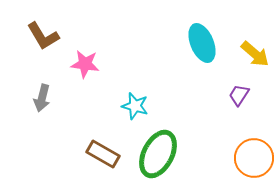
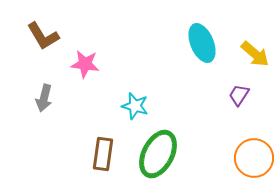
gray arrow: moved 2 px right
brown rectangle: rotated 68 degrees clockwise
